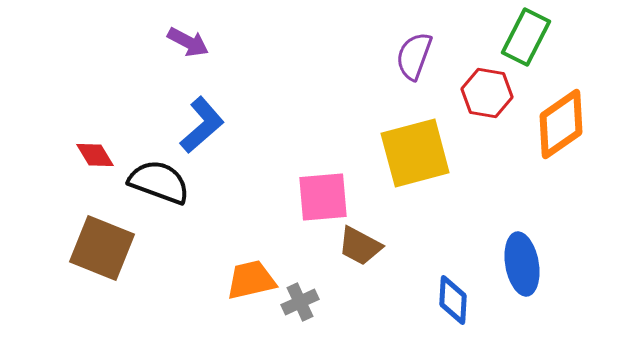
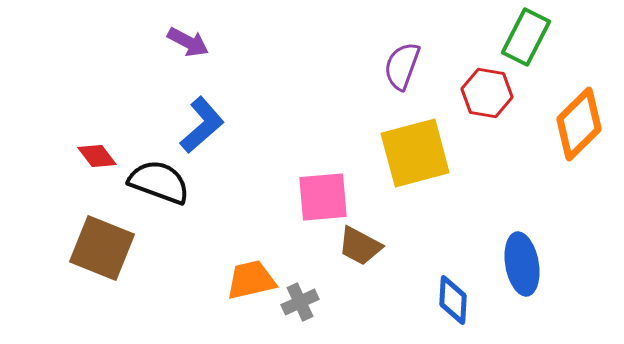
purple semicircle: moved 12 px left, 10 px down
orange diamond: moved 18 px right; rotated 10 degrees counterclockwise
red diamond: moved 2 px right, 1 px down; rotated 6 degrees counterclockwise
